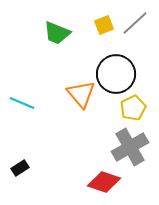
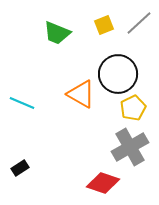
gray line: moved 4 px right
black circle: moved 2 px right
orange triangle: rotated 20 degrees counterclockwise
red diamond: moved 1 px left, 1 px down
